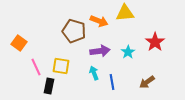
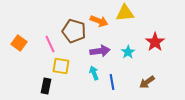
pink line: moved 14 px right, 23 px up
black rectangle: moved 3 px left
